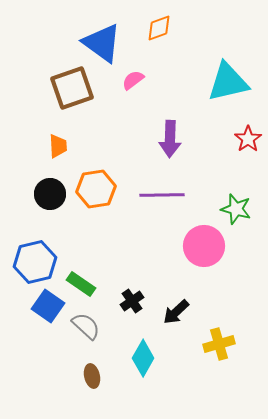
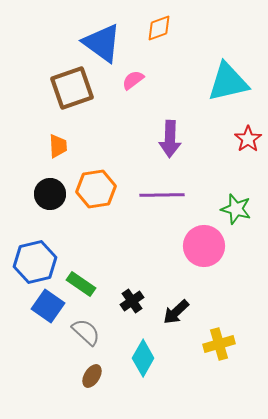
gray semicircle: moved 6 px down
brown ellipse: rotated 45 degrees clockwise
